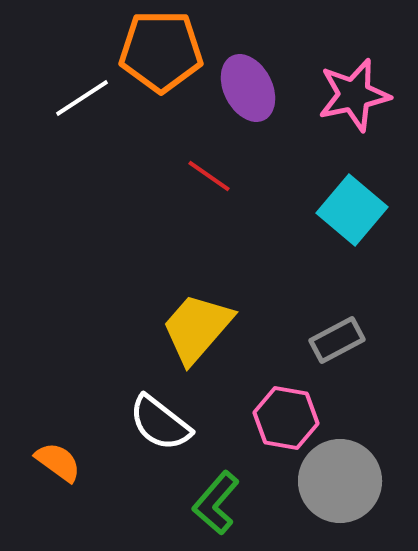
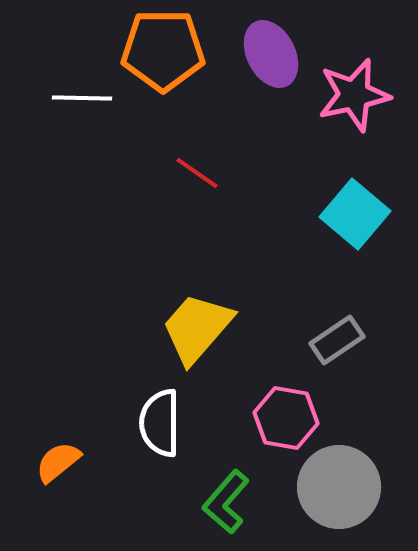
orange pentagon: moved 2 px right, 1 px up
purple ellipse: moved 23 px right, 34 px up
white line: rotated 34 degrees clockwise
red line: moved 12 px left, 3 px up
cyan square: moved 3 px right, 4 px down
gray rectangle: rotated 6 degrees counterclockwise
white semicircle: rotated 52 degrees clockwise
orange semicircle: rotated 75 degrees counterclockwise
gray circle: moved 1 px left, 6 px down
green L-shape: moved 10 px right, 1 px up
